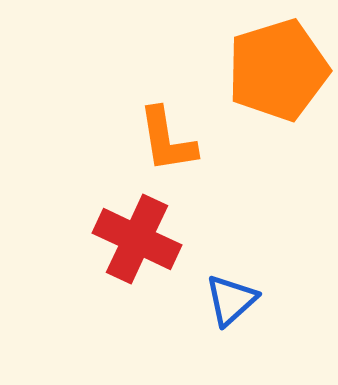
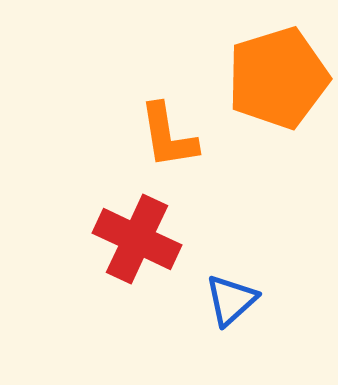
orange pentagon: moved 8 px down
orange L-shape: moved 1 px right, 4 px up
